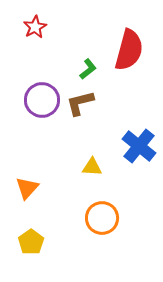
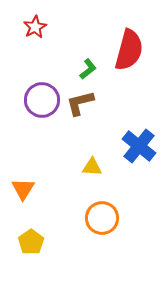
orange triangle: moved 4 px left, 1 px down; rotated 10 degrees counterclockwise
